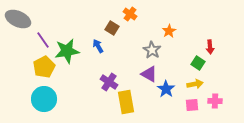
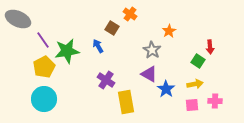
green square: moved 2 px up
purple cross: moved 3 px left, 2 px up
